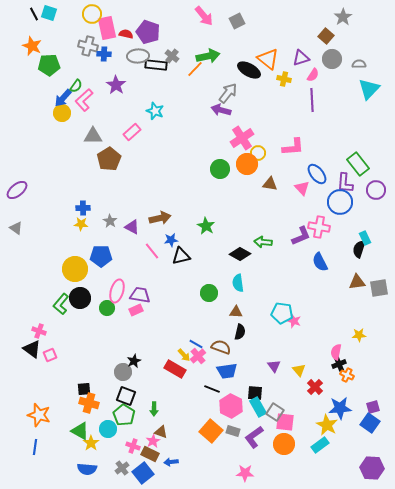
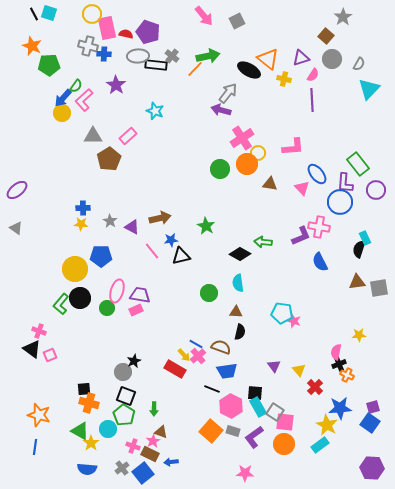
gray semicircle at (359, 64): rotated 120 degrees clockwise
pink rectangle at (132, 132): moved 4 px left, 4 px down
